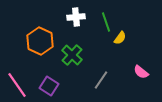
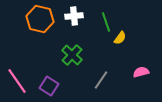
white cross: moved 2 px left, 1 px up
orange hexagon: moved 22 px up; rotated 12 degrees counterclockwise
pink semicircle: rotated 126 degrees clockwise
pink line: moved 4 px up
